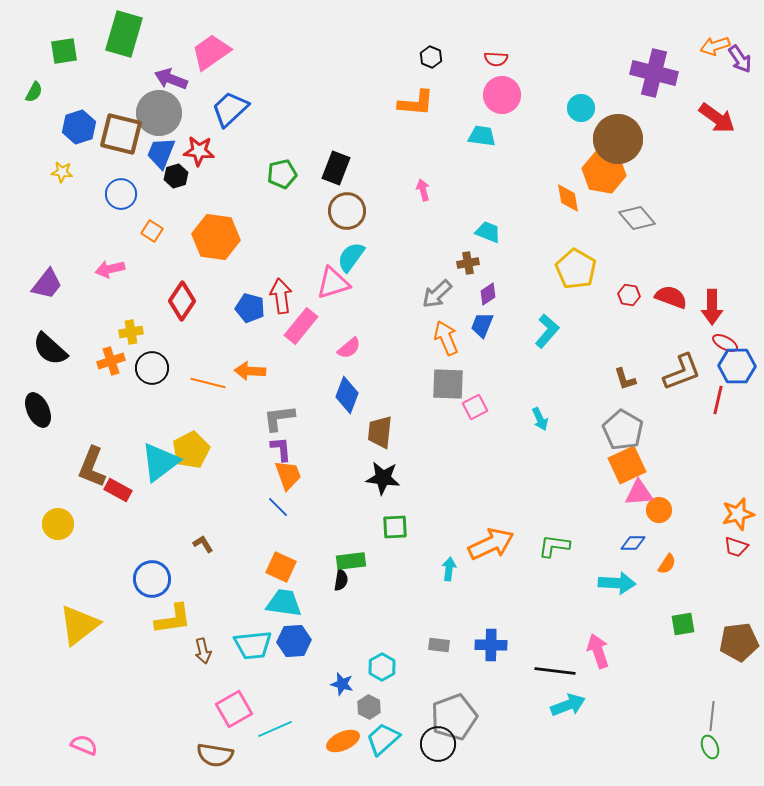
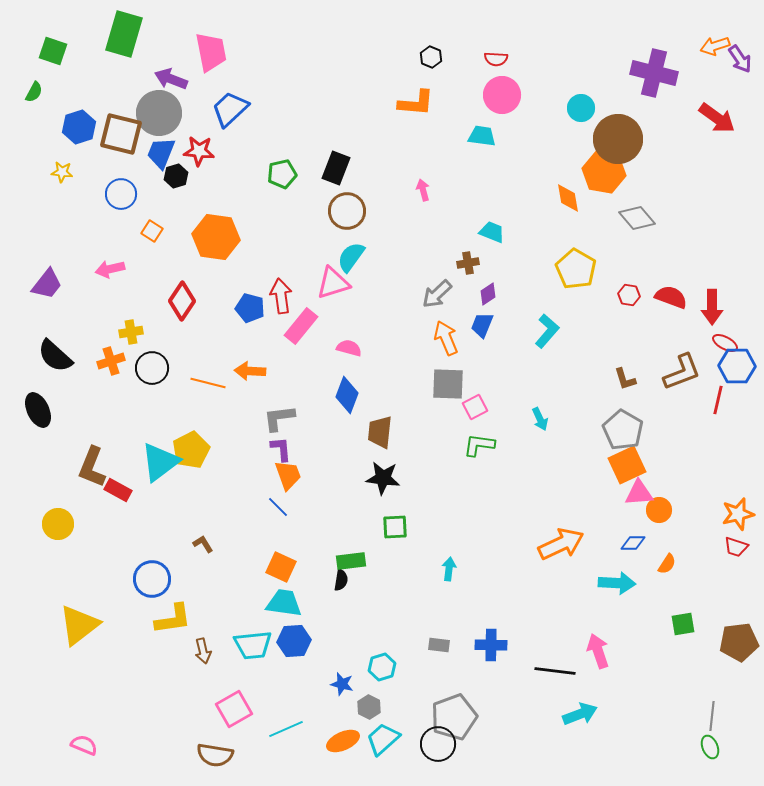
green square at (64, 51): moved 11 px left; rotated 28 degrees clockwise
pink trapezoid at (211, 52): rotated 114 degrees clockwise
cyan trapezoid at (488, 232): moved 4 px right
pink semicircle at (349, 348): rotated 125 degrees counterclockwise
black semicircle at (50, 349): moved 5 px right, 7 px down
orange arrow at (491, 544): moved 70 px right
green L-shape at (554, 546): moved 75 px left, 101 px up
cyan hexagon at (382, 667): rotated 12 degrees clockwise
cyan arrow at (568, 705): moved 12 px right, 9 px down
cyan line at (275, 729): moved 11 px right
